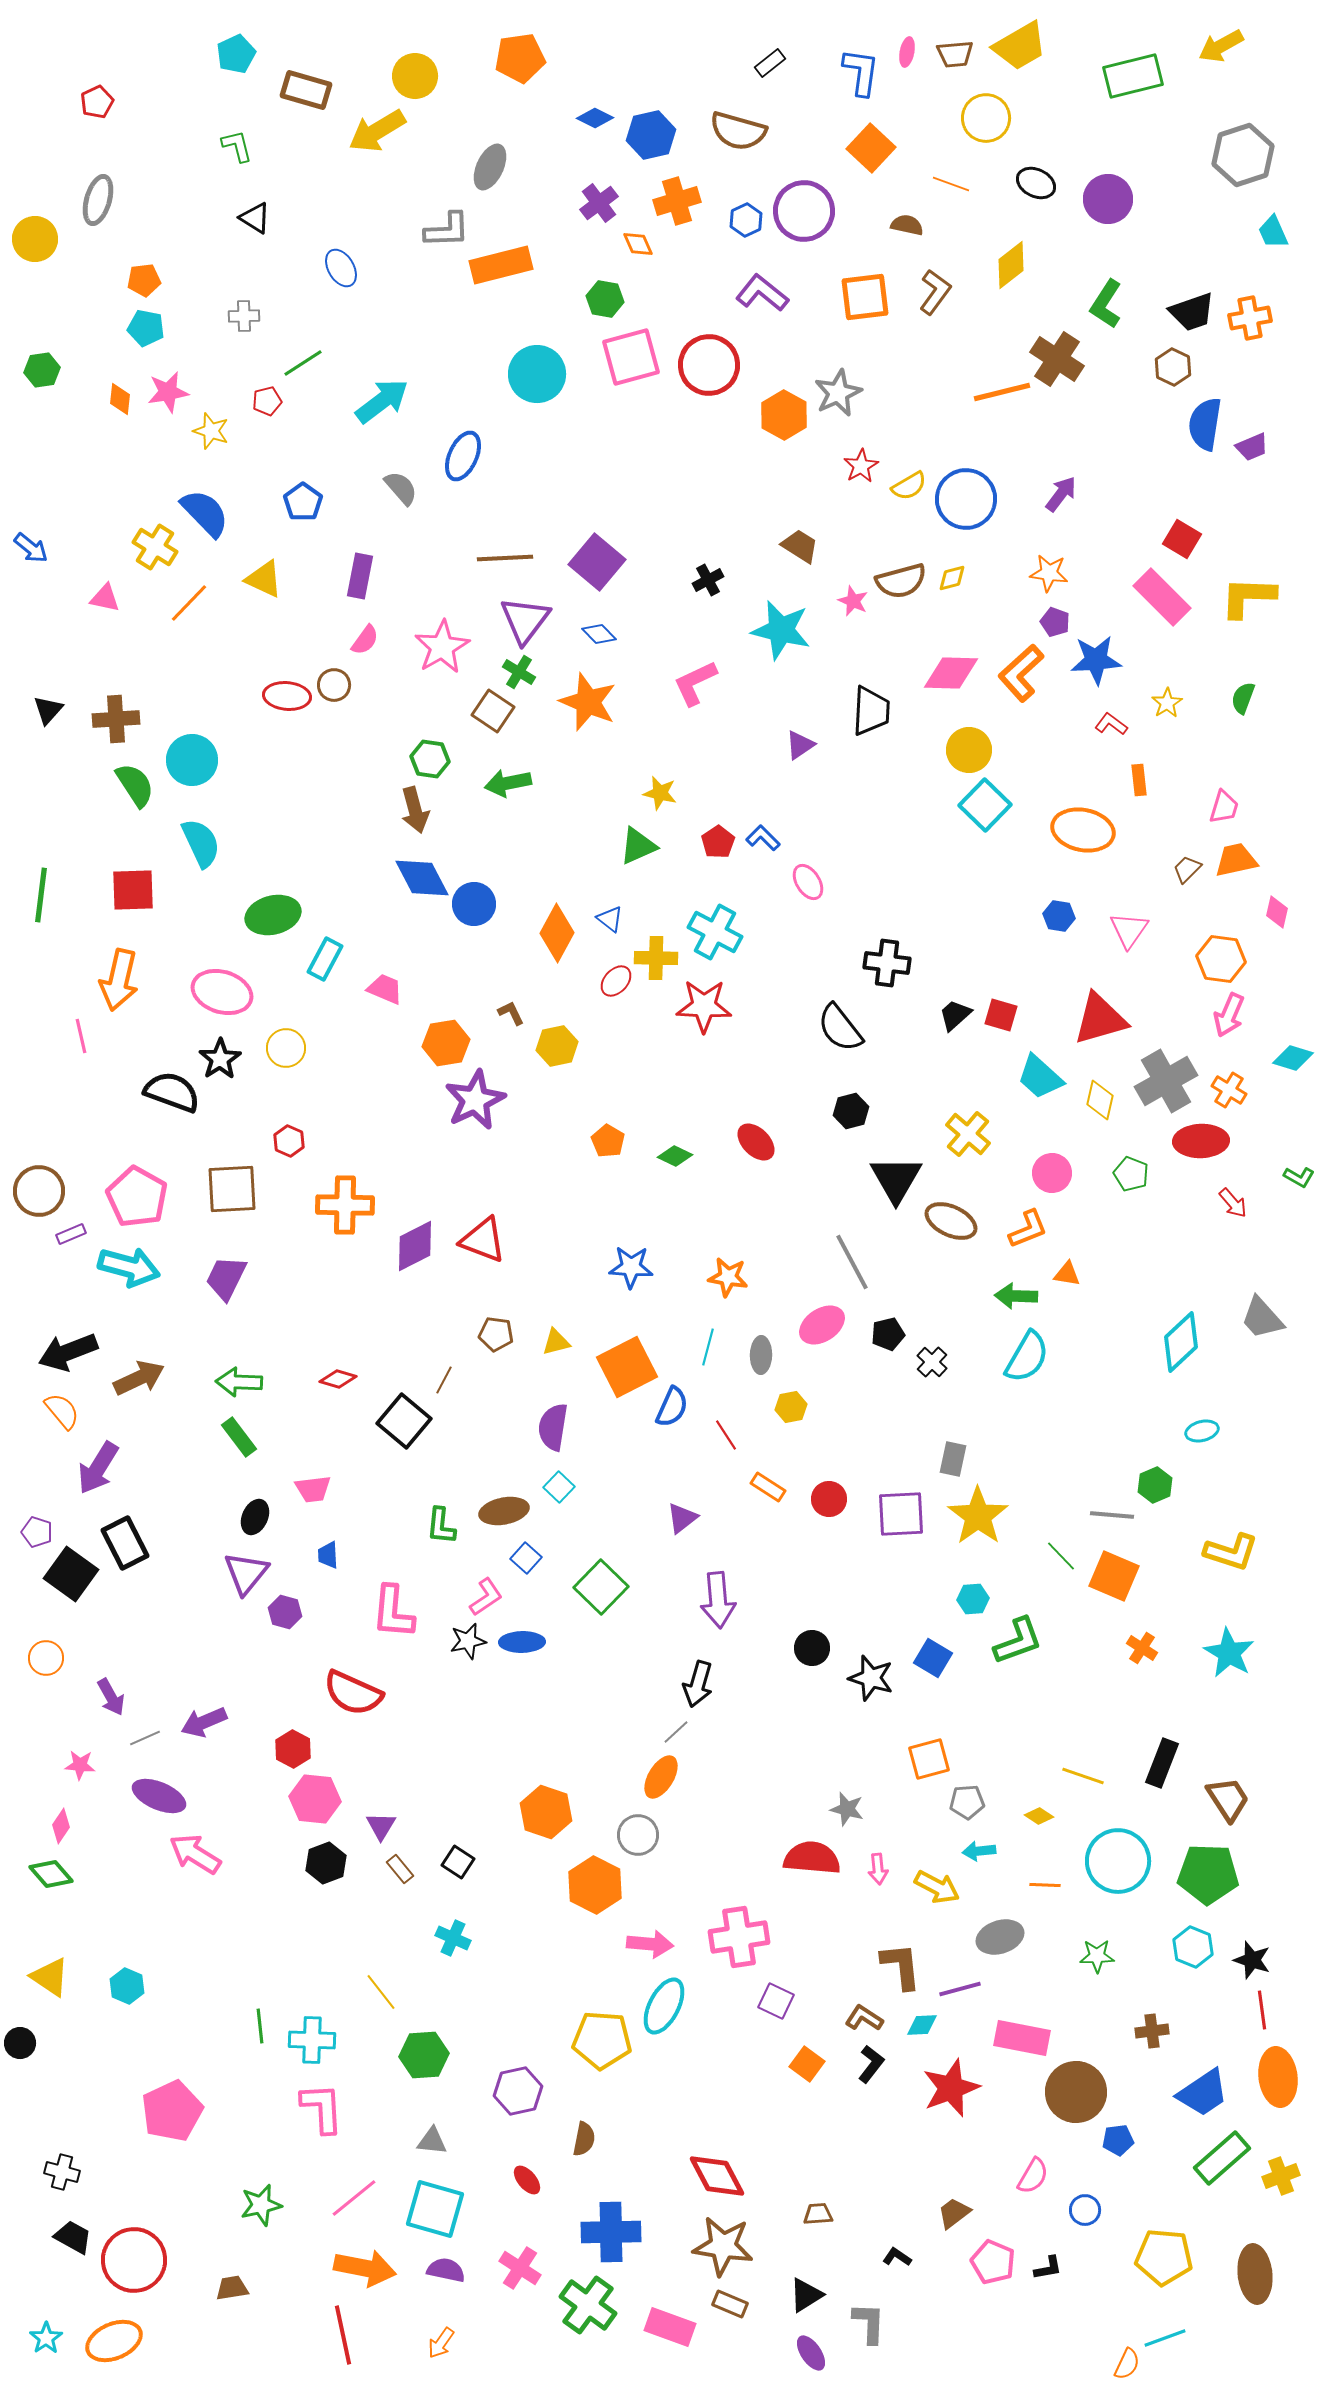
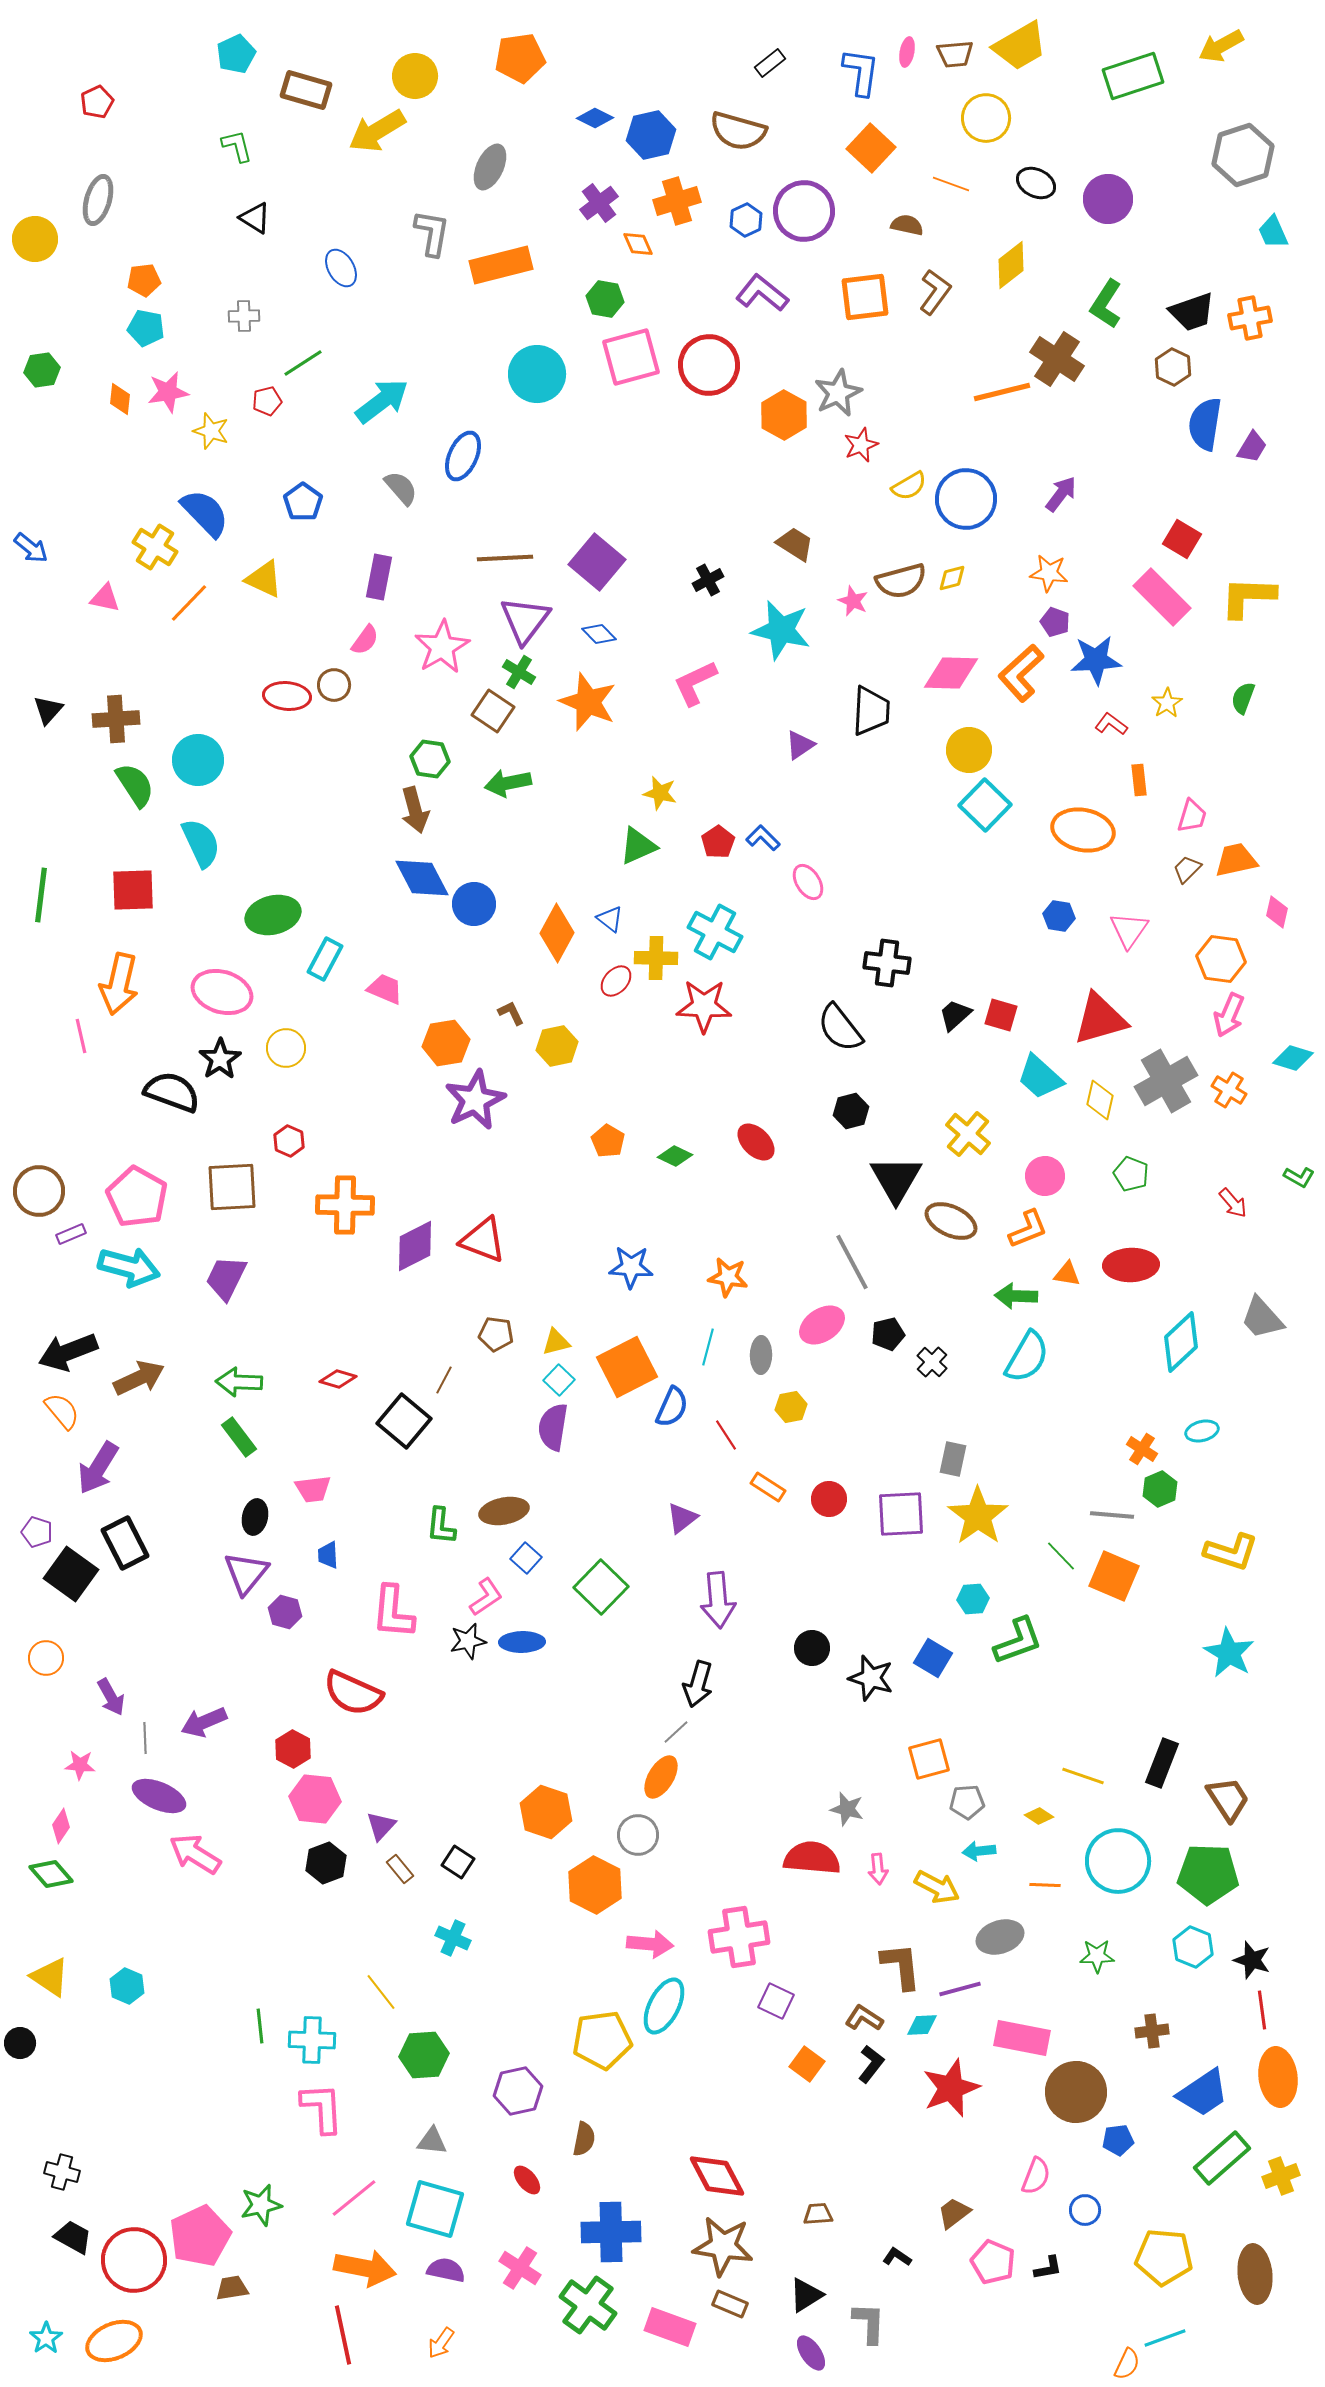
green rectangle at (1133, 76): rotated 4 degrees counterclockwise
gray L-shape at (447, 230): moved 15 px left, 3 px down; rotated 78 degrees counterclockwise
purple trapezoid at (1252, 447): rotated 36 degrees counterclockwise
red star at (861, 466): moved 21 px up; rotated 8 degrees clockwise
brown trapezoid at (800, 546): moved 5 px left, 2 px up
purple rectangle at (360, 576): moved 19 px right, 1 px down
cyan circle at (192, 760): moved 6 px right
pink trapezoid at (1224, 807): moved 32 px left, 9 px down
orange arrow at (119, 980): moved 4 px down
red ellipse at (1201, 1141): moved 70 px left, 124 px down
pink circle at (1052, 1173): moved 7 px left, 3 px down
brown square at (232, 1189): moved 2 px up
green hexagon at (1155, 1485): moved 5 px right, 4 px down
cyan square at (559, 1487): moved 107 px up
black ellipse at (255, 1517): rotated 12 degrees counterclockwise
orange cross at (1142, 1648): moved 199 px up
gray line at (145, 1738): rotated 68 degrees counterclockwise
purple triangle at (381, 1826): rotated 12 degrees clockwise
yellow pentagon at (602, 2040): rotated 12 degrees counterclockwise
pink pentagon at (172, 2111): moved 28 px right, 125 px down
pink semicircle at (1033, 2176): moved 3 px right; rotated 9 degrees counterclockwise
